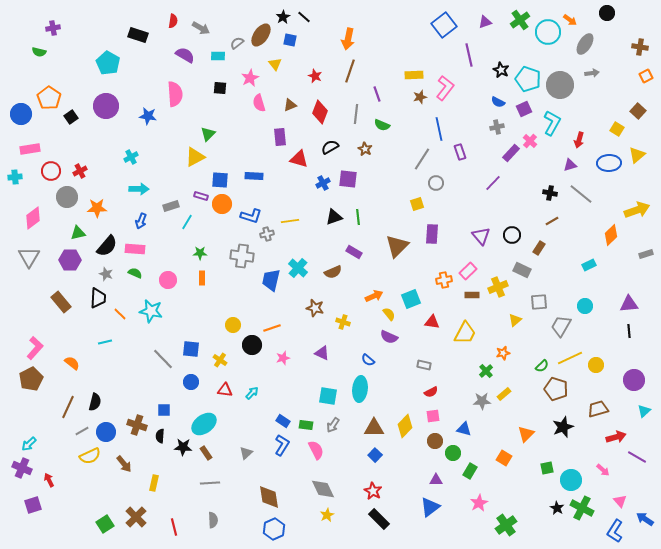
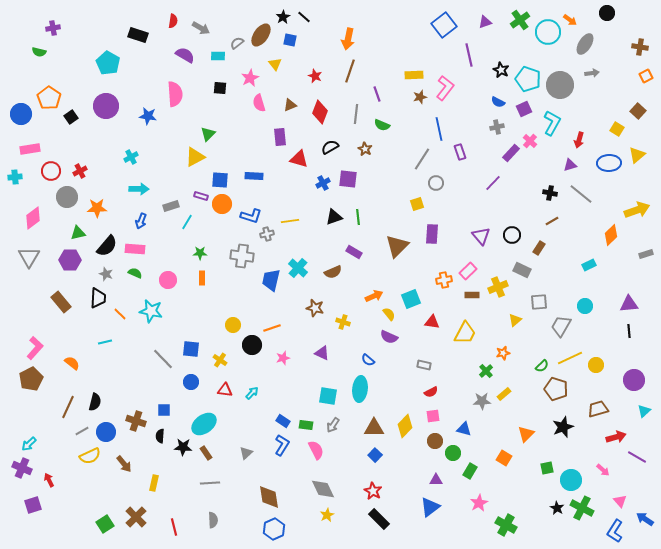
brown cross at (137, 425): moved 1 px left, 4 px up
green cross at (506, 525): rotated 25 degrees counterclockwise
